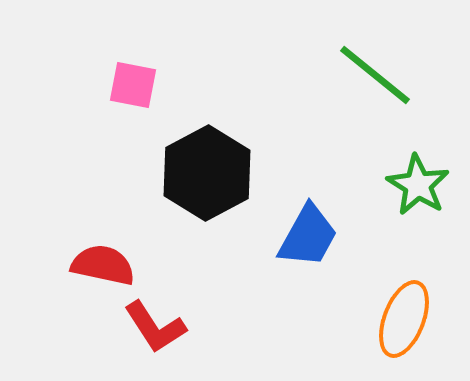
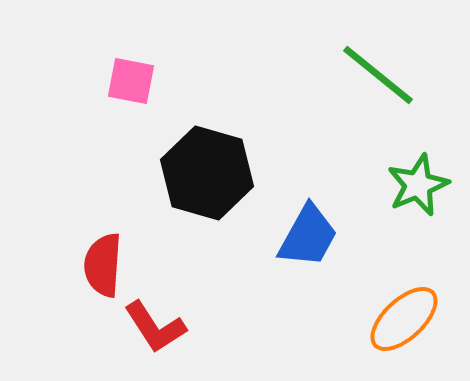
green line: moved 3 px right
pink square: moved 2 px left, 4 px up
black hexagon: rotated 16 degrees counterclockwise
green star: rotated 18 degrees clockwise
red semicircle: rotated 98 degrees counterclockwise
orange ellipse: rotated 26 degrees clockwise
